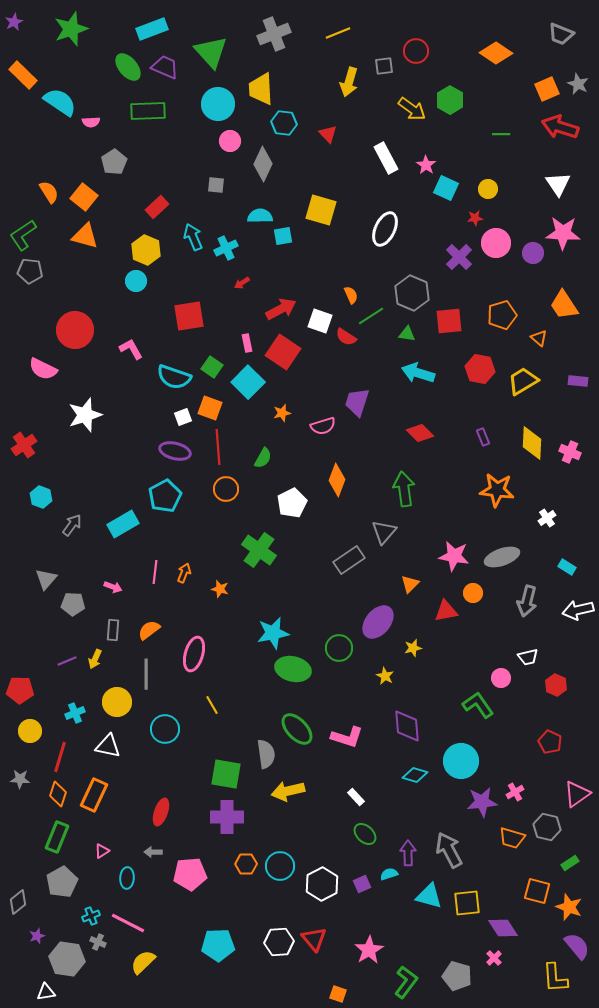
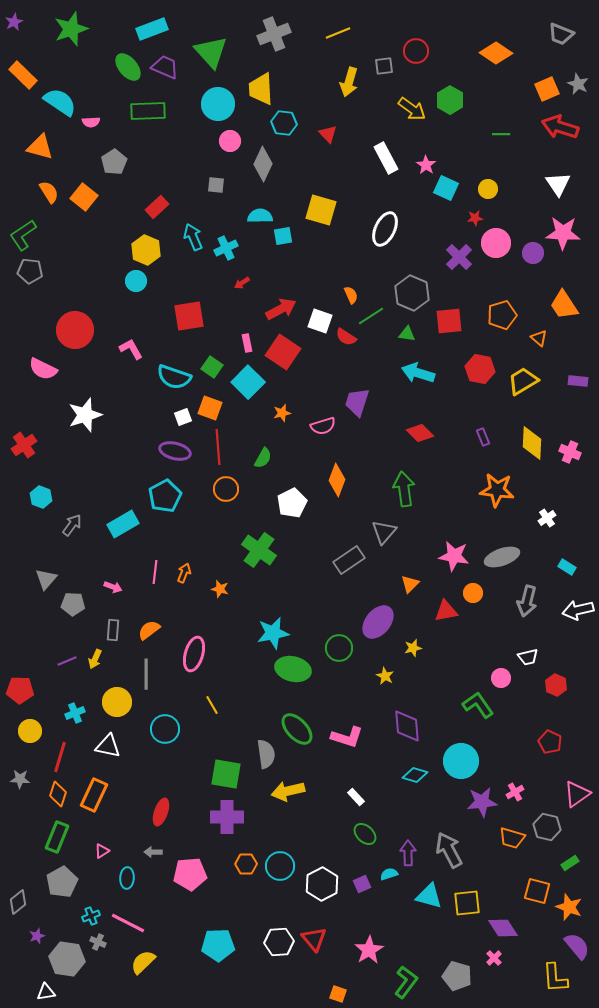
orange triangle at (85, 236): moved 45 px left, 89 px up
